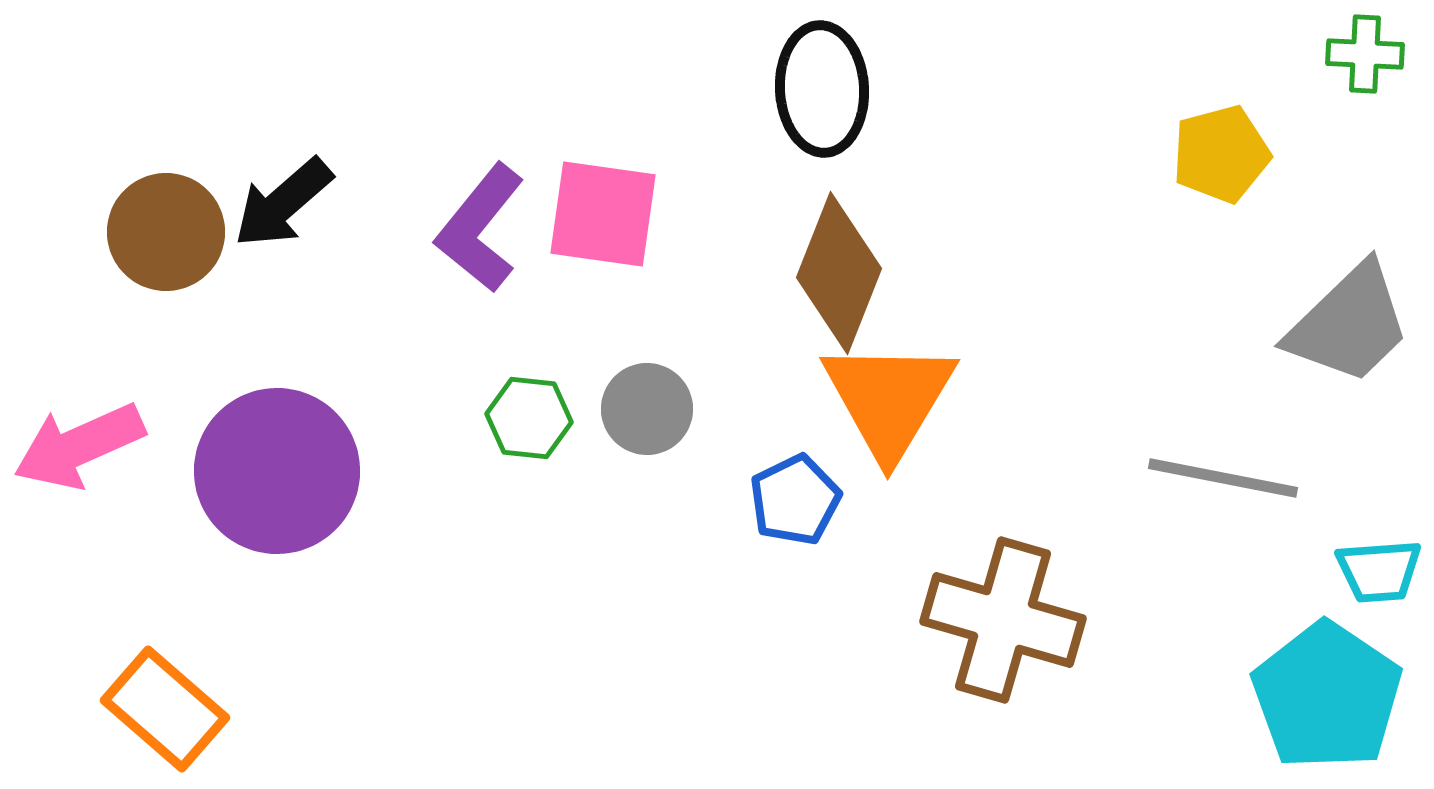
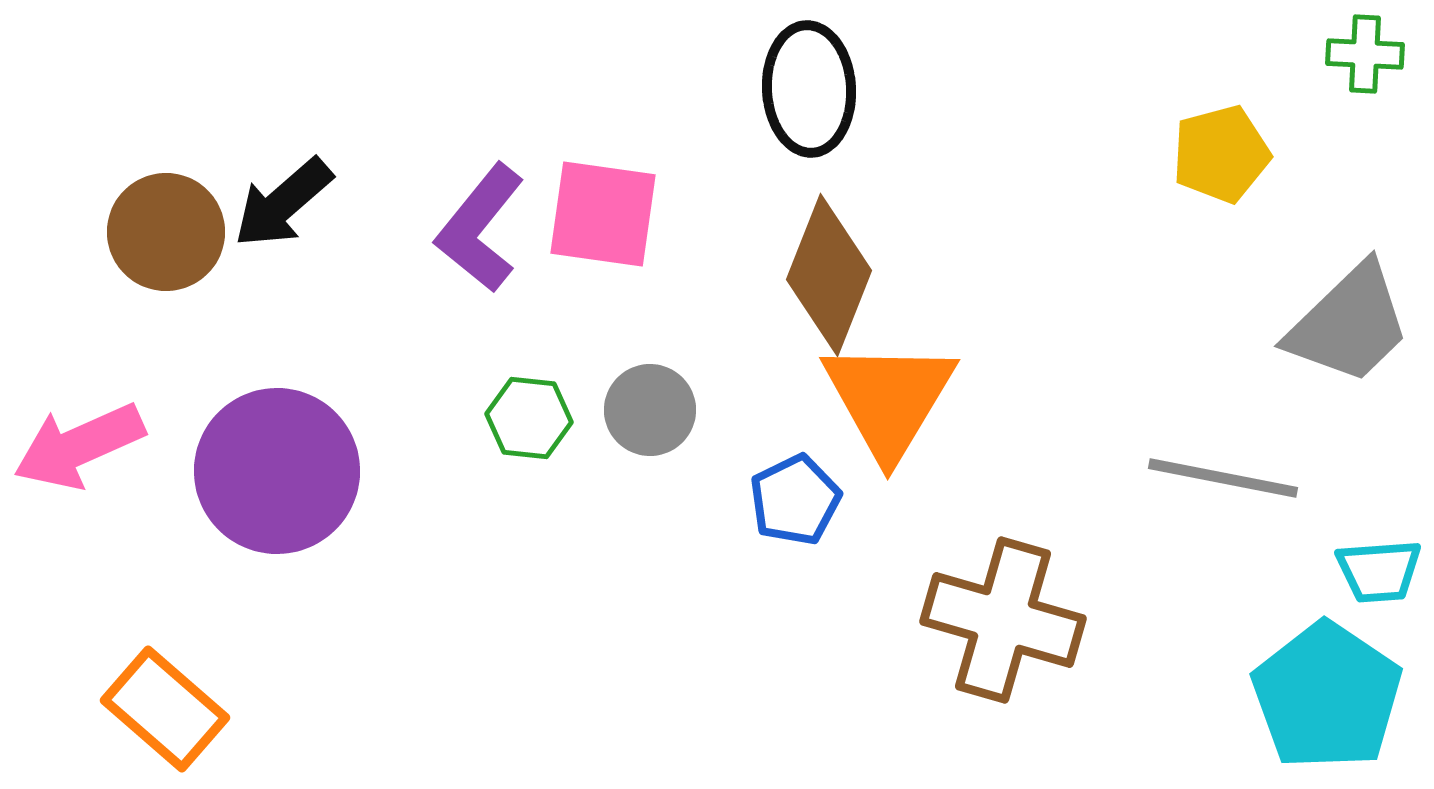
black ellipse: moved 13 px left
brown diamond: moved 10 px left, 2 px down
gray circle: moved 3 px right, 1 px down
